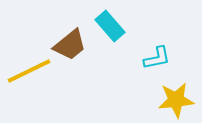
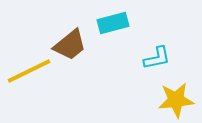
cyan rectangle: moved 3 px right, 3 px up; rotated 64 degrees counterclockwise
